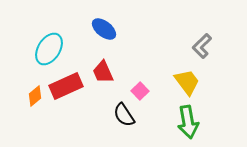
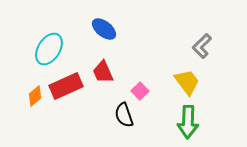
black semicircle: rotated 15 degrees clockwise
green arrow: rotated 12 degrees clockwise
